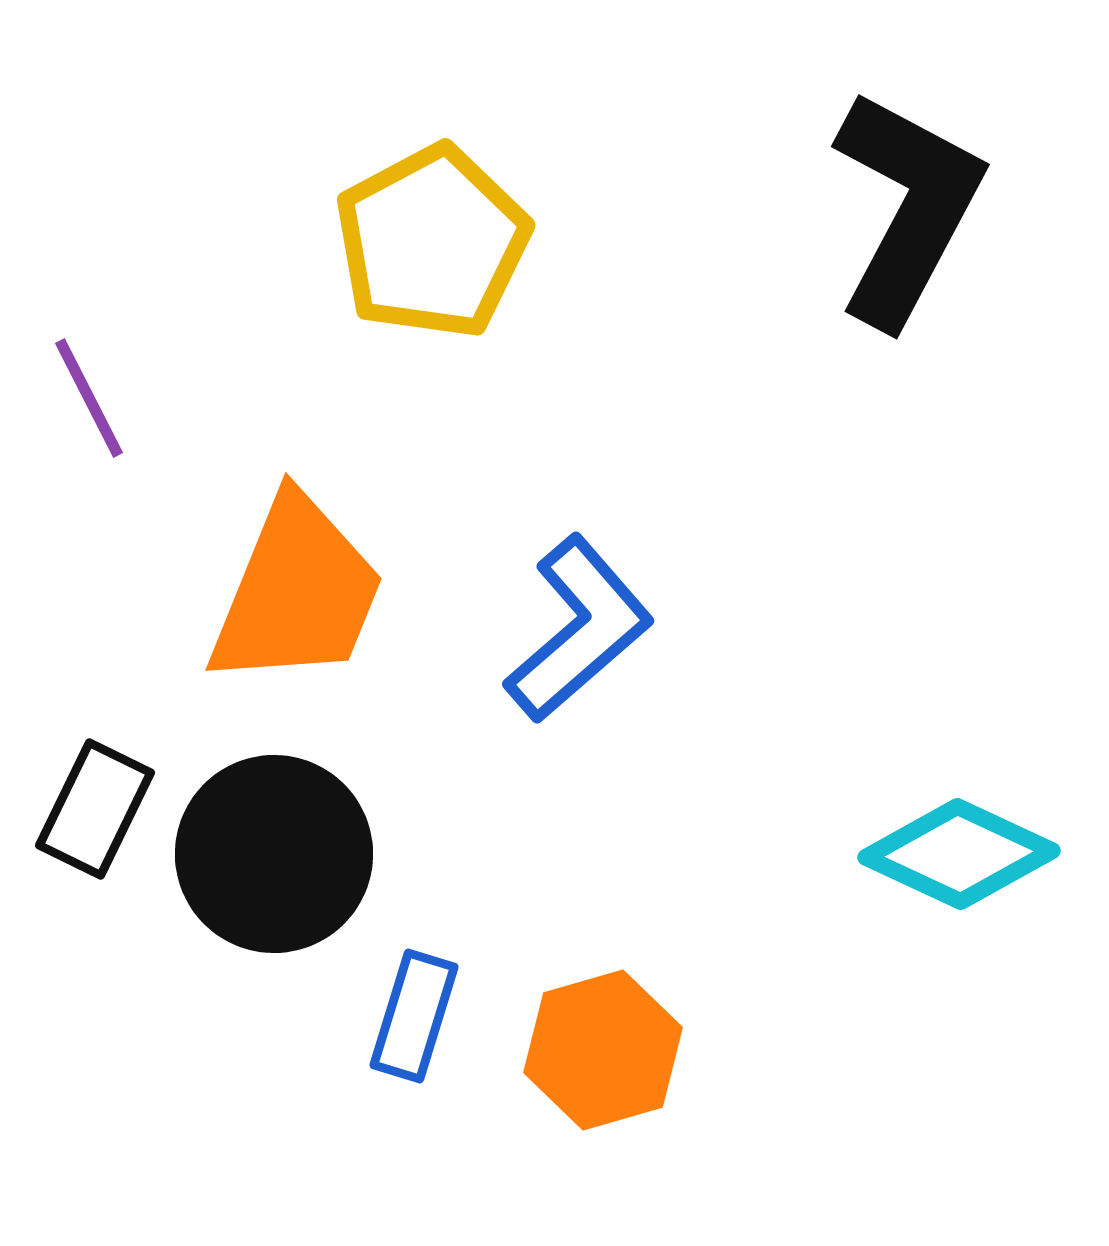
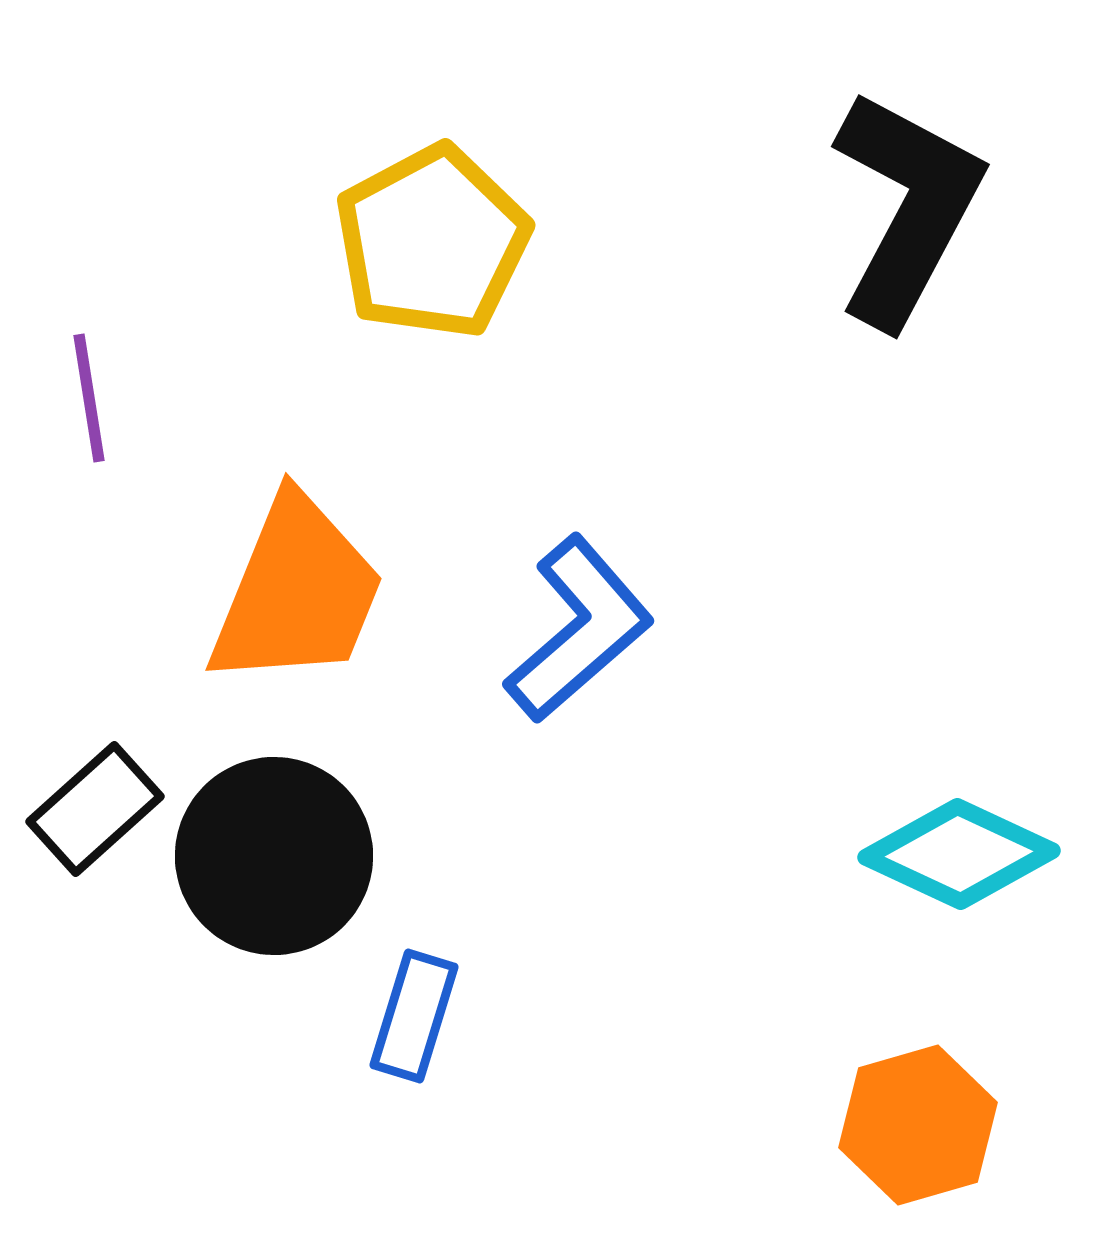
purple line: rotated 18 degrees clockwise
black rectangle: rotated 22 degrees clockwise
black circle: moved 2 px down
orange hexagon: moved 315 px right, 75 px down
